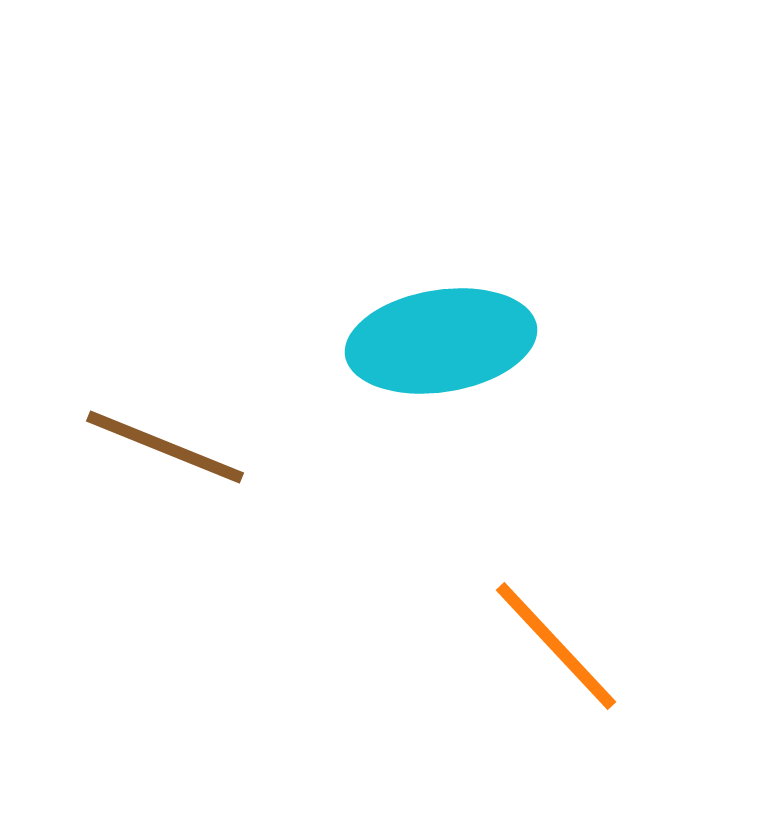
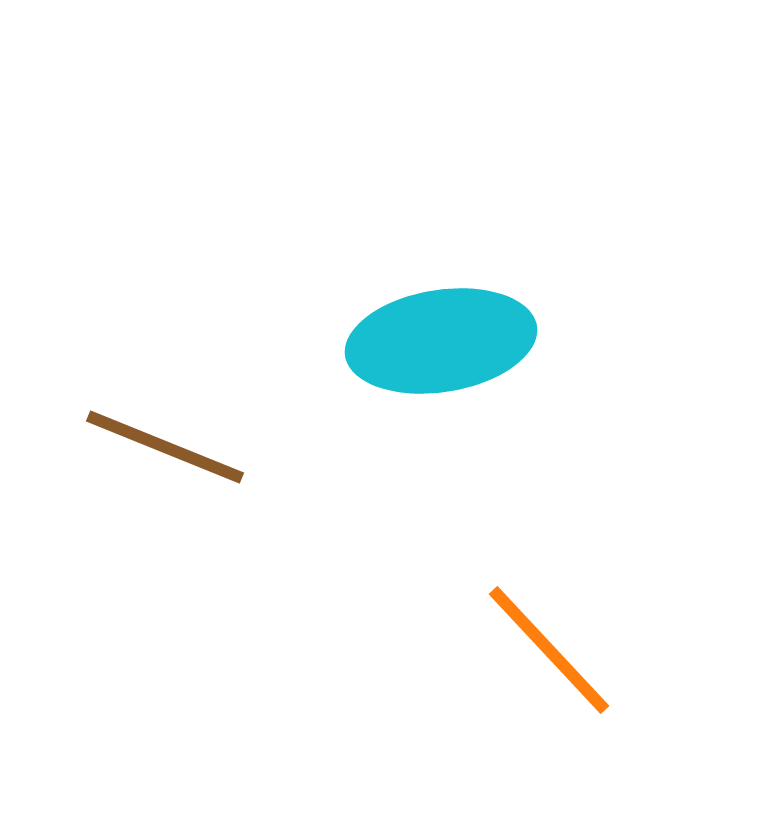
orange line: moved 7 px left, 4 px down
